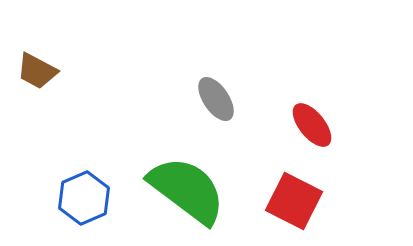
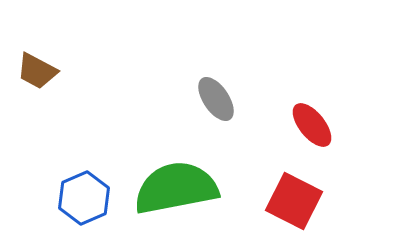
green semicircle: moved 11 px left, 2 px up; rotated 48 degrees counterclockwise
